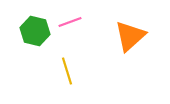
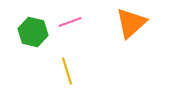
green hexagon: moved 2 px left, 1 px down
orange triangle: moved 1 px right, 13 px up
